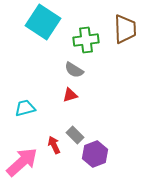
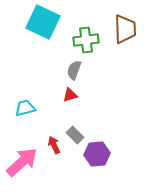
cyan square: rotated 8 degrees counterclockwise
gray semicircle: rotated 78 degrees clockwise
purple hexagon: moved 2 px right; rotated 15 degrees clockwise
